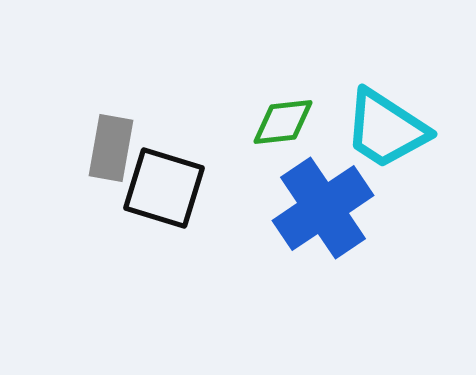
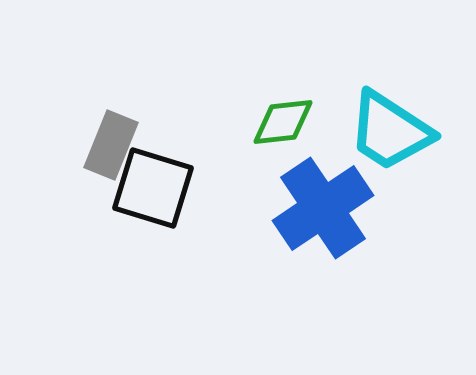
cyan trapezoid: moved 4 px right, 2 px down
gray rectangle: moved 3 px up; rotated 12 degrees clockwise
black square: moved 11 px left
